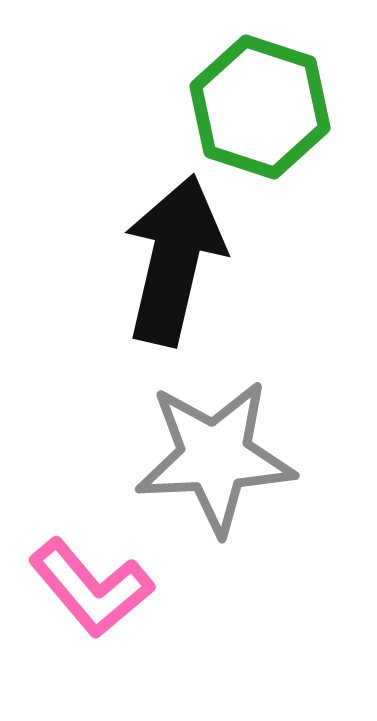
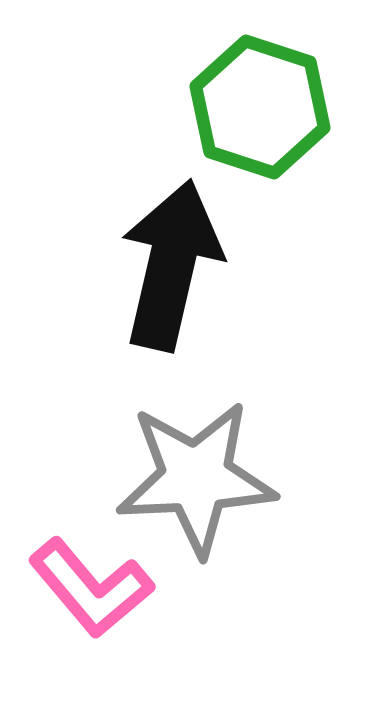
black arrow: moved 3 px left, 5 px down
gray star: moved 19 px left, 21 px down
